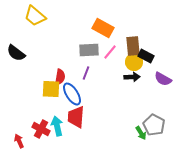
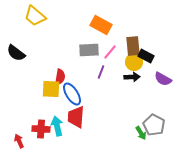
orange rectangle: moved 2 px left, 3 px up
purple line: moved 15 px right, 1 px up
red cross: rotated 24 degrees counterclockwise
